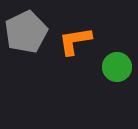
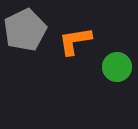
gray pentagon: moved 1 px left, 2 px up
